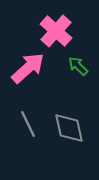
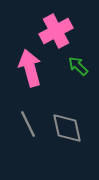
pink cross: rotated 20 degrees clockwise
pink arrow: moved 2 px right; rotated 63 degrees counterclockwise
gray diamond: moved 2 px left
